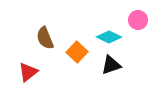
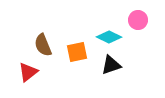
brown semicircle: moved 2 px left, 7 px down
orange square: rotated 35 degrees clockwise
